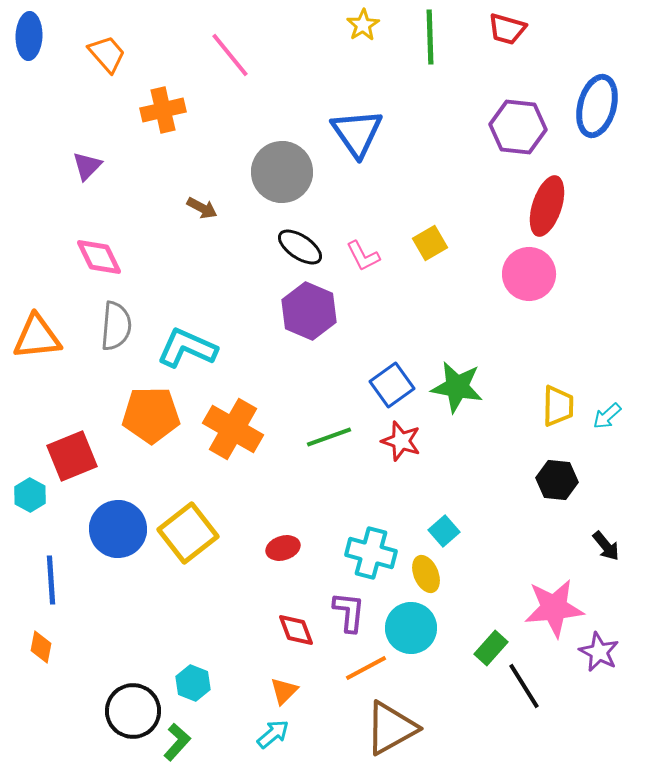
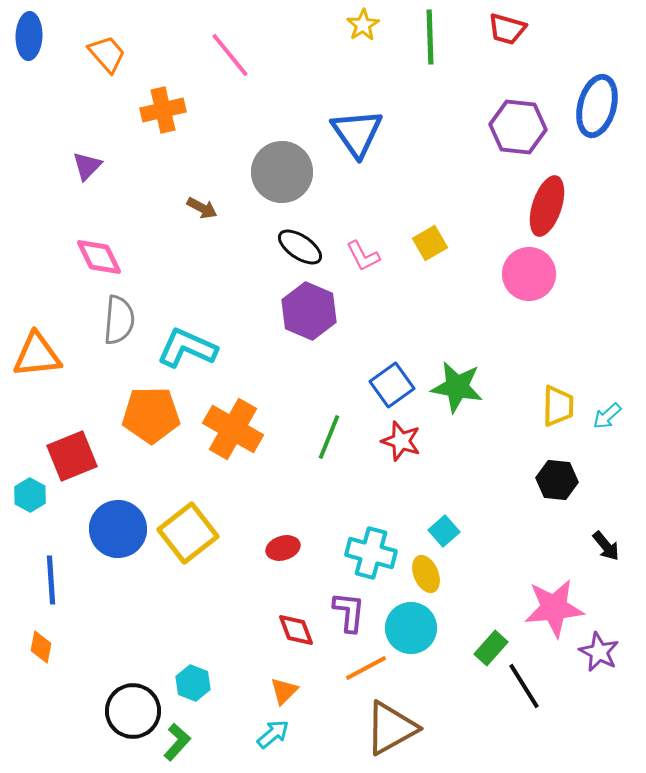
gray semicircle at (116, 326): moved 3 px right, 6 px up
orange triangle at (37, 337): moved 18 px down
green line at (329, 437): rotated 48 degrees counterclockwise
